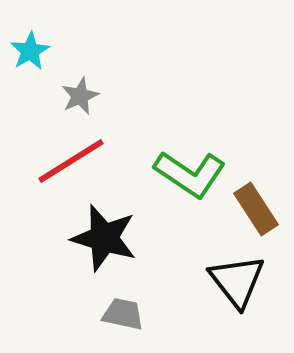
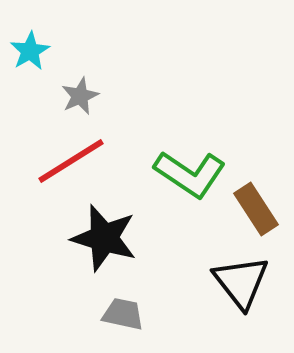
black triangle: moved 4 px right, 1 px down
